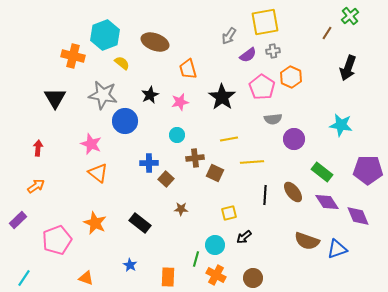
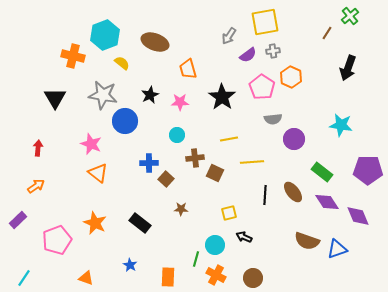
pink star at (180, 102): rotated 12 degrees clockwise
black arrow at (244, 237): rotated 63 degrees clockwise
